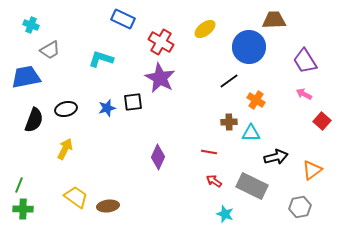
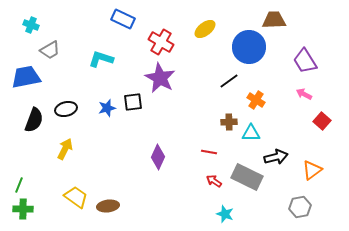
gray rectangle: moved 5 px left, 9 px up
